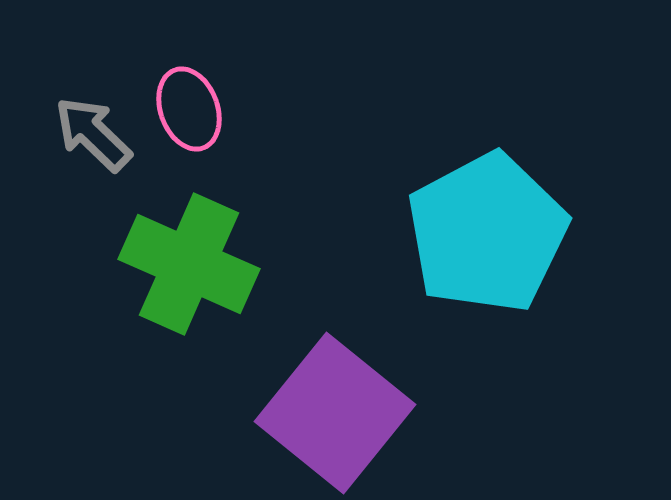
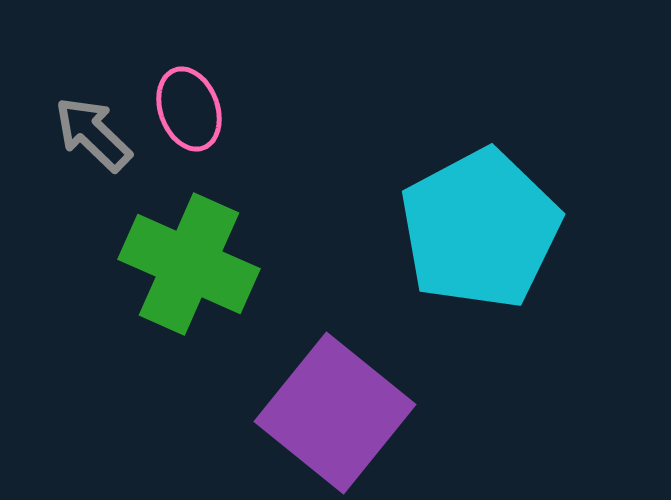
cyan pentagon: moved 7 px left, 4 px up
